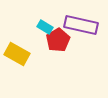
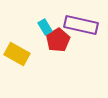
cyan rectangle: rotated 28 degrees clockwise
